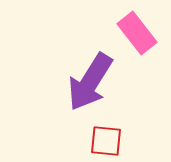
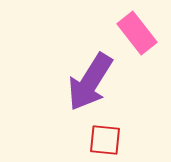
red square: moved 1 px left, 1 px up
